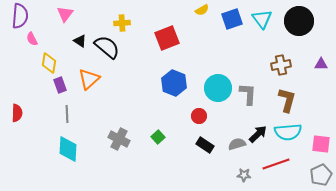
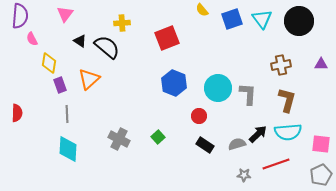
yellow semicircle: rotated 80 degrees clockwise
